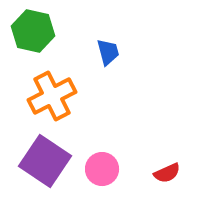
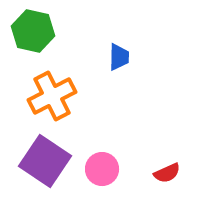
blue trapezoid: moved 11 px right, 5 px down; rotated 16 degrees clockwise
